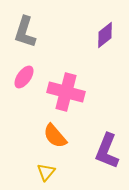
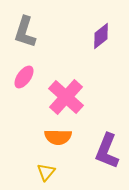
purple diamond: moved 4 px left, 1 px down
pink cross: moved 5 px down; rotated 27 degrees clockwise
orange semicircle: moved 3 px right, 1 px down; rotated 48 degrees counterclockwise
